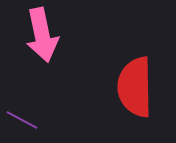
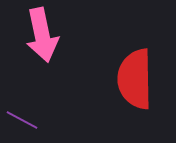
red semicircle: moved 8 px up
